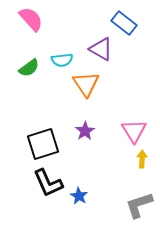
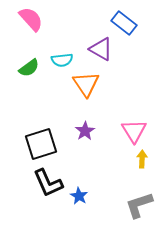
black square: moved 2 px left
